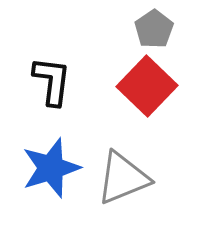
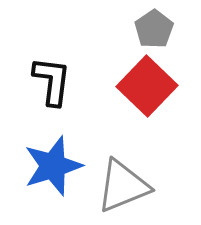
blue star: moved 2 px right, 2 px up
gray triangle: moved 8 px down
